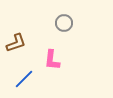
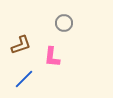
brown L-shape: moved 5 px right, 2 px down
pink L-shape: moved 3 px up
